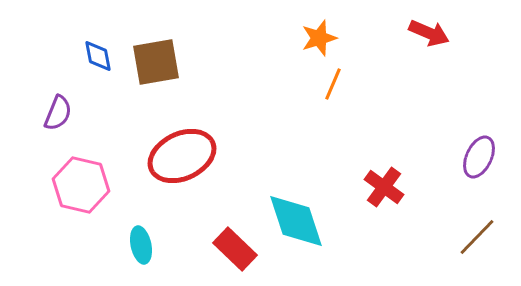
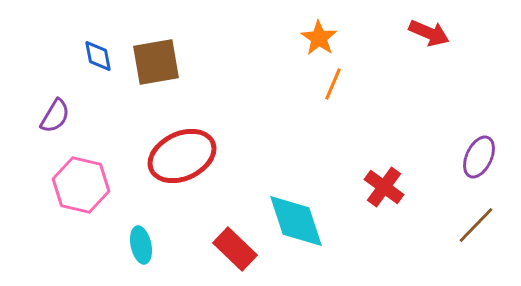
orange star: rotated 21 degrees counterclockwise
purple semicircle: moved 3 px left, 3 px down; rotated 9 degrees clockwise
brown line: moved 1 px left, 12 px up
